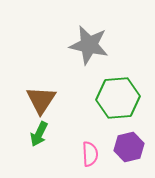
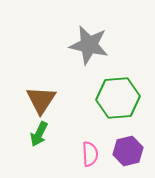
purple hexagon: moved 1 px left, 4 px down
